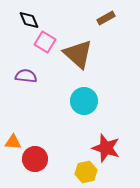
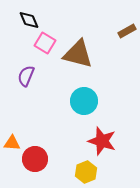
brown rectangle: moved 21 px right, 13 px down
pink square: moved 1 px down
brown triangle: rotated 28 degrees counterclockwise
purple semicircle: rotated 75 degrees counterclockwise
orange triangle: moved 1 px left, 1 px down
red star: moved 4 px left, 7 px up
yellow hexagon: rotated 10 degrees counterclockwise
